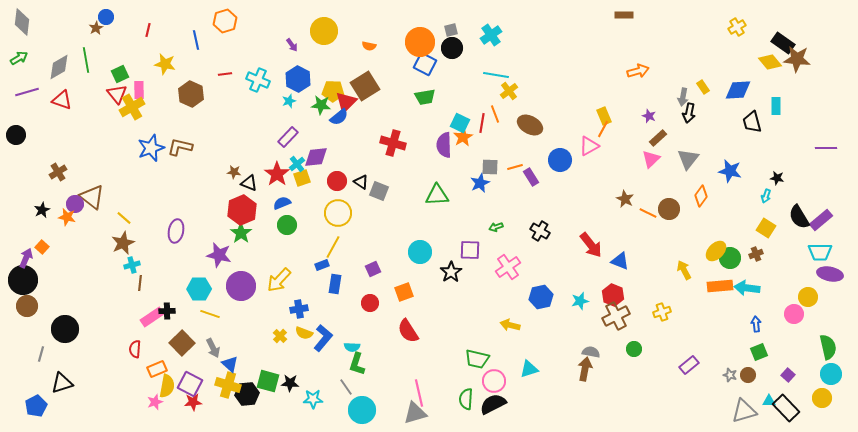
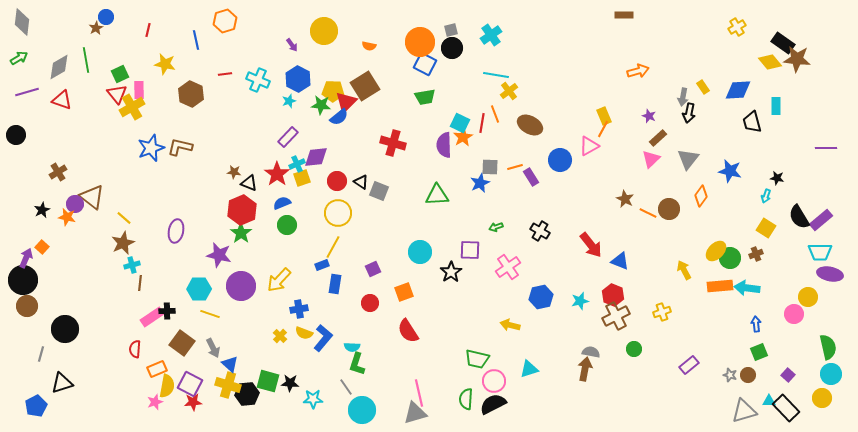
cyan cross at (297, 164): rotated 14 degrees clockwise
brown square at (182, 343): rotated 10 degrees counterclockwise
